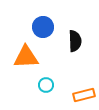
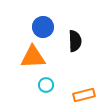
orange triangle: moved 7 px right
